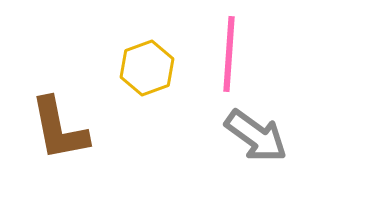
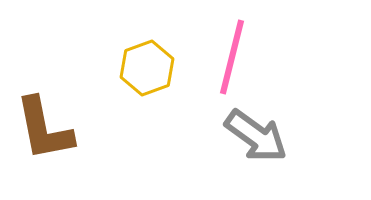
pink line: moved 3 px right, 3 px down; rotated 10 degrees clockwise
brown L-shape: moved 15 px left
